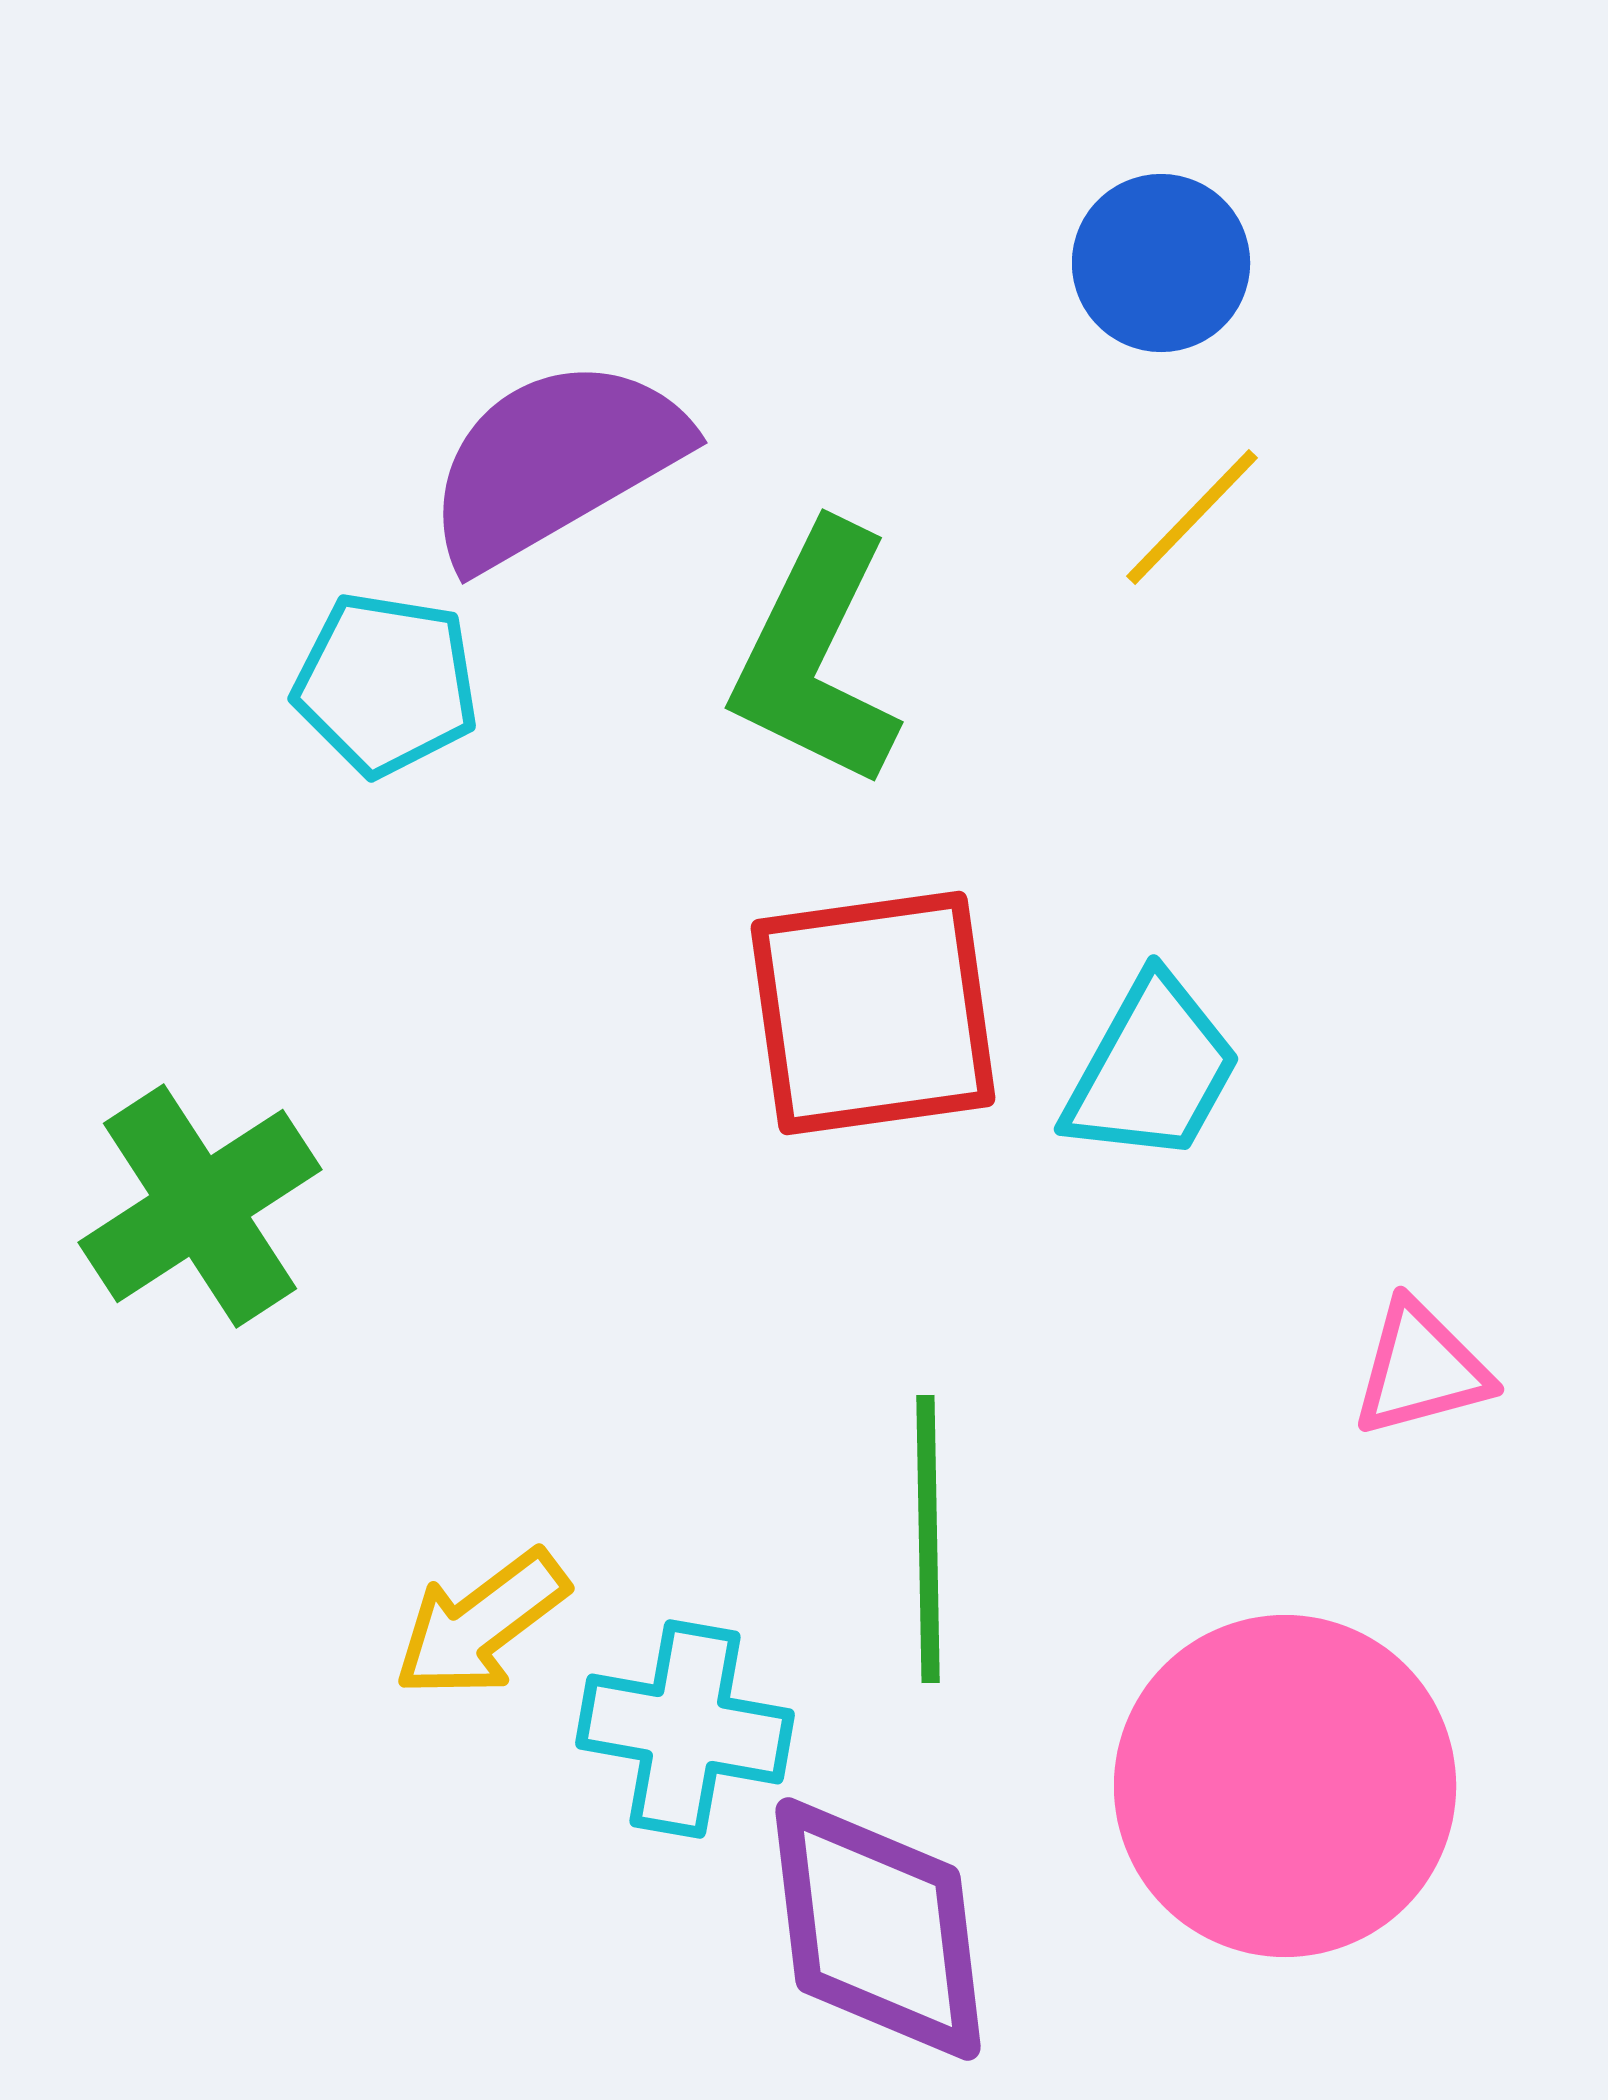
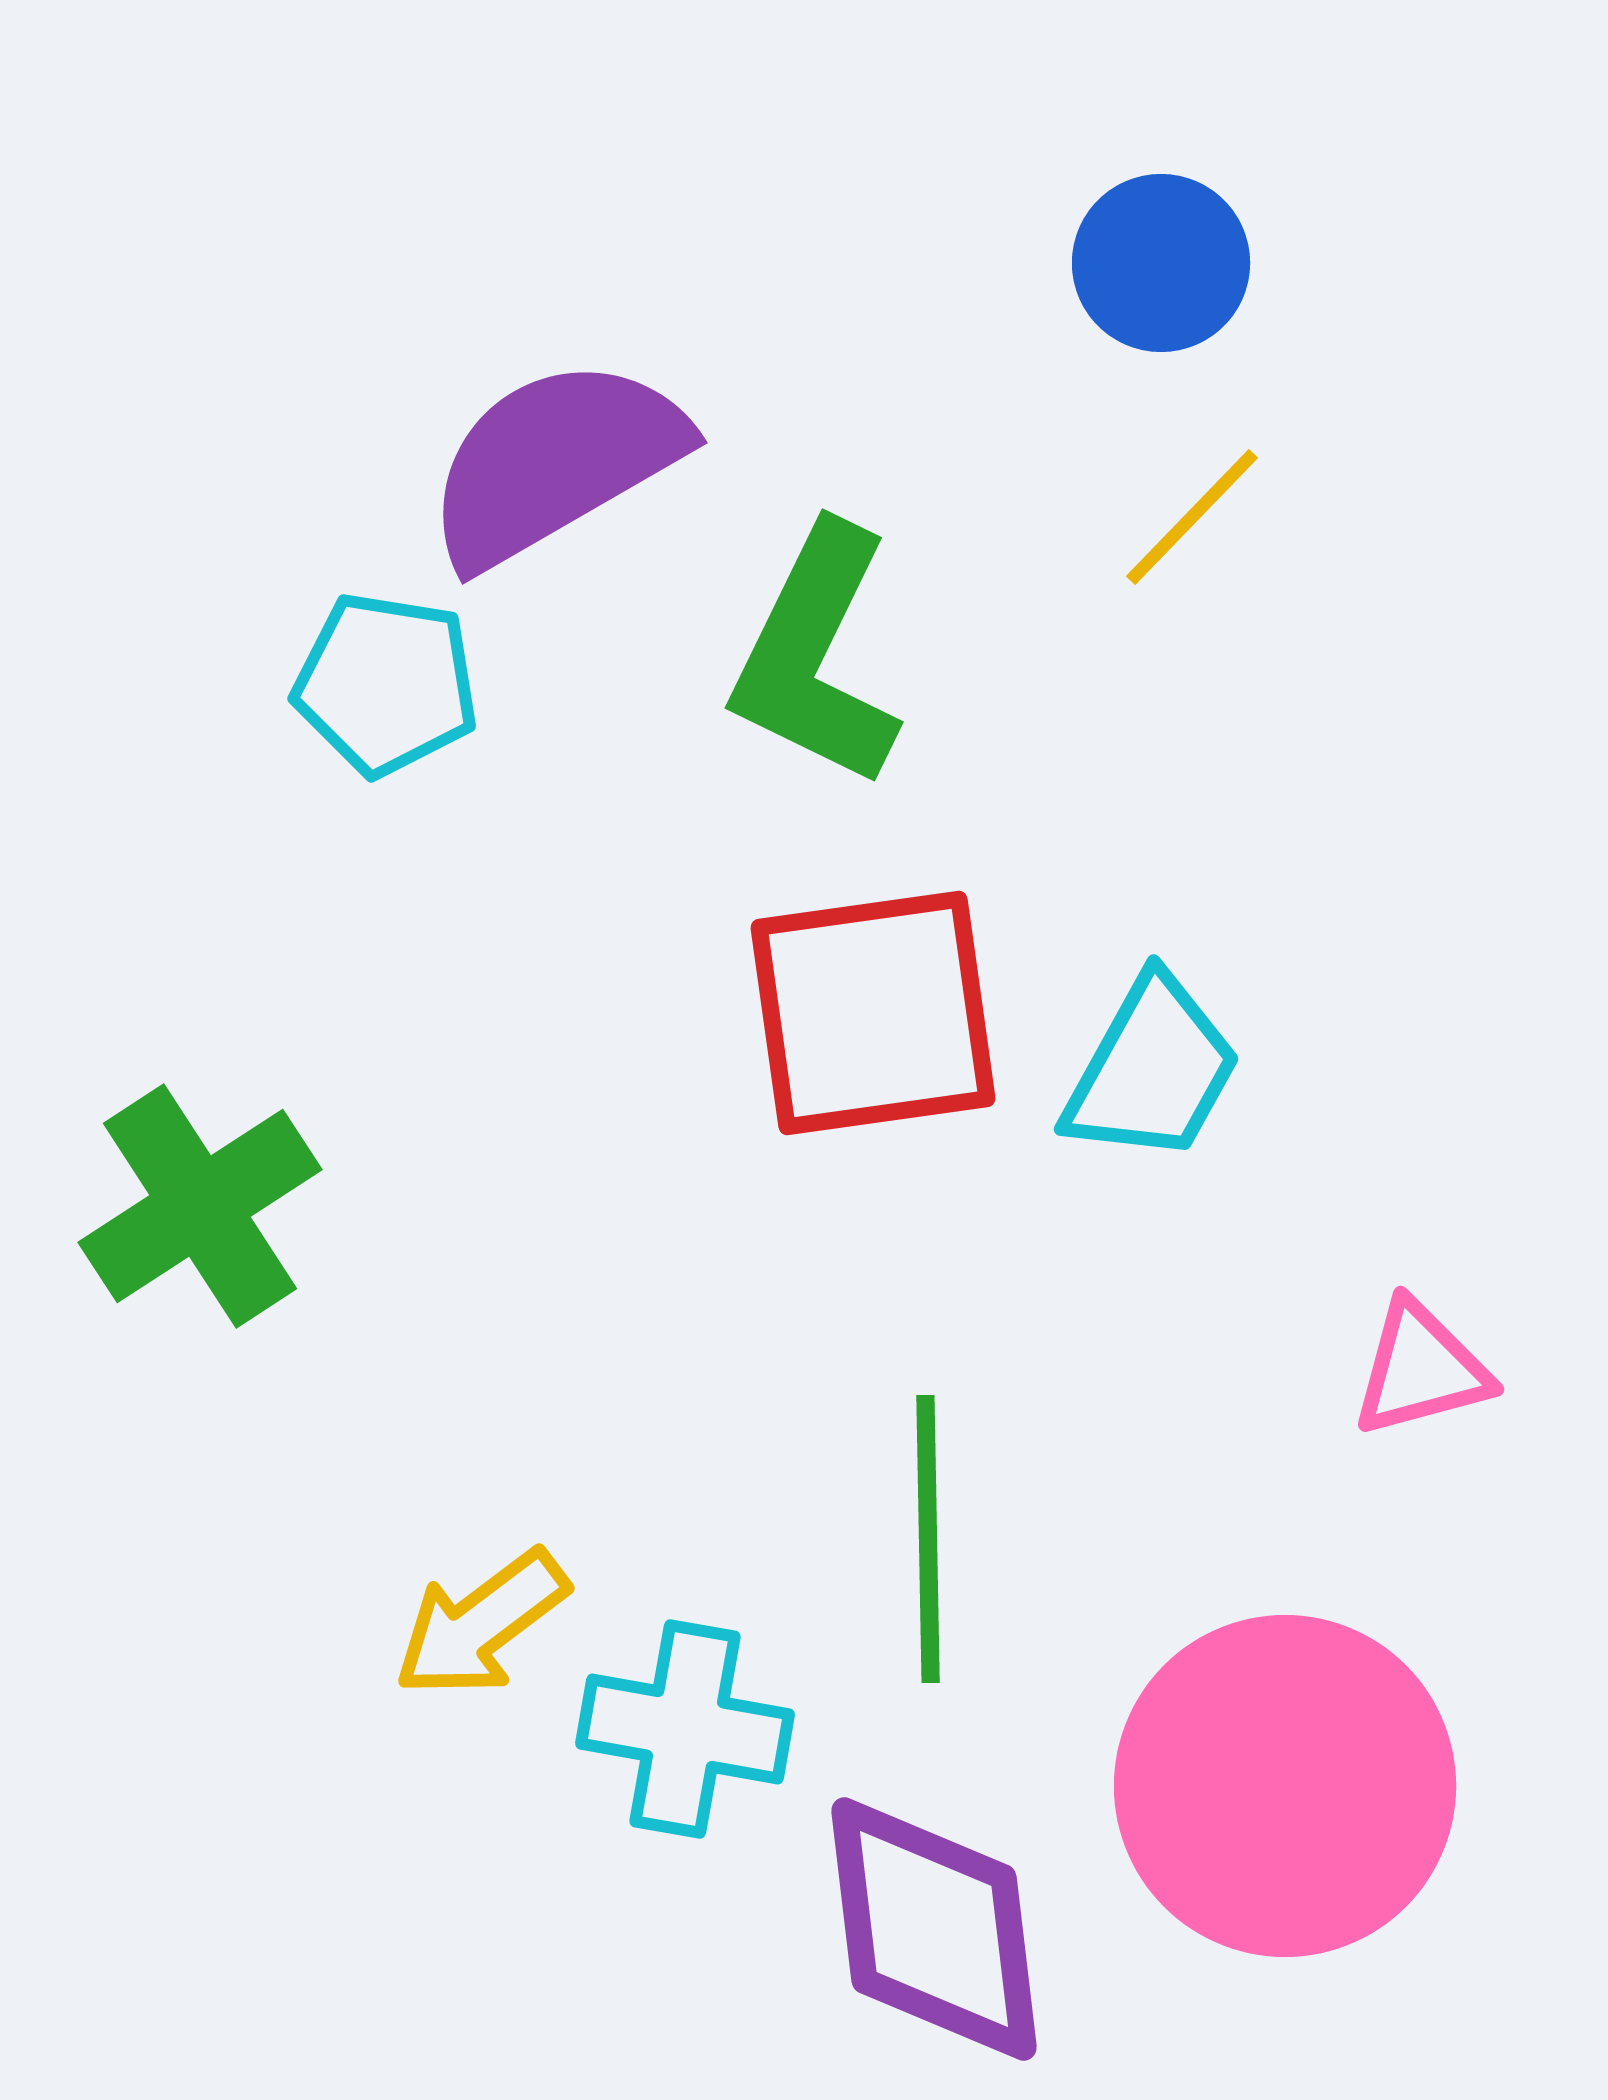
purple diamond: moved 56 px right
